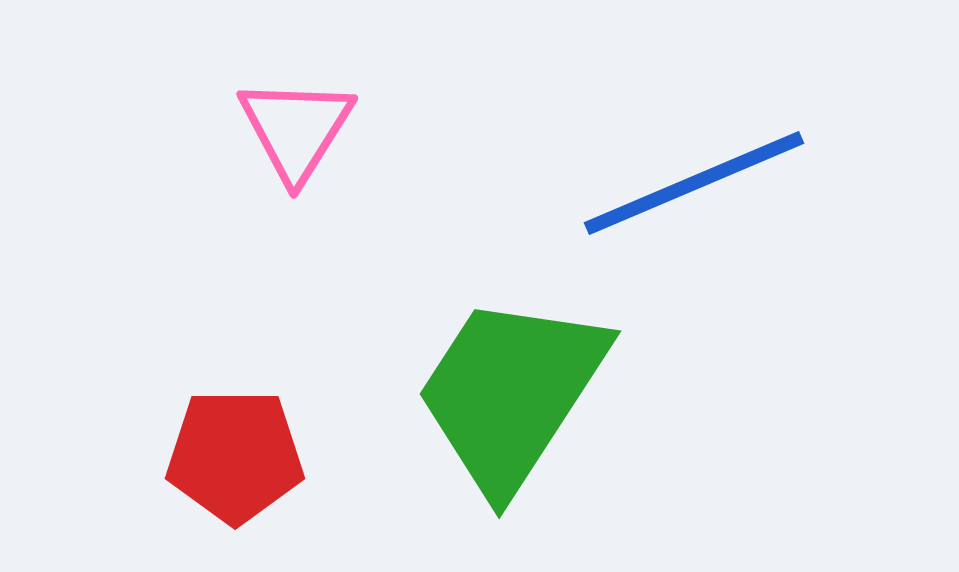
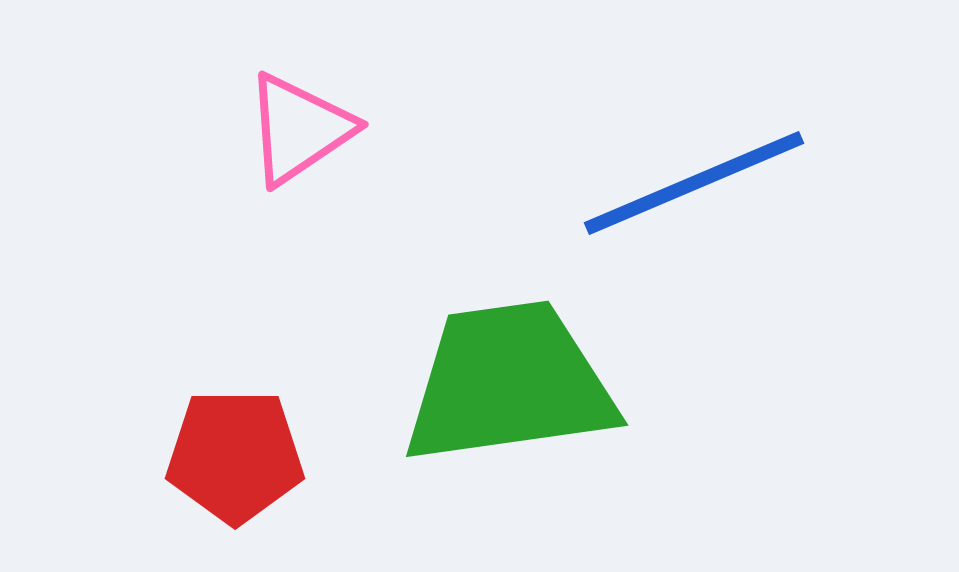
pink triangle: moved 3 px right; rotated 24 degrees clockwise
green trapezoid: moved 2 px left, 10 px up; rotated 49 degrees clockwise
